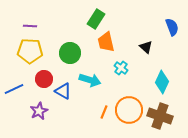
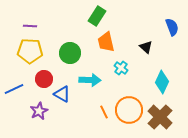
green rectangle: moved 1 px right, 3 px up
cyan arrow: rotated 15 degrees counterclockwise
blue triangle: moved 1 px left, 3 px down
orange line: rotated 48 degrees counterclockwise
brown cross: moved 1 px down; rotated 25 degrees clockwise
